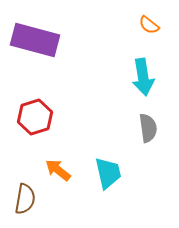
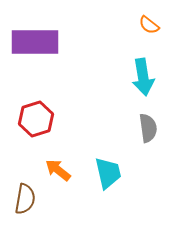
purple rectangle: moved 2 px down; rotated 15 degrees counterclockwise
red hexagon: moved 1 px right, 2 px down
